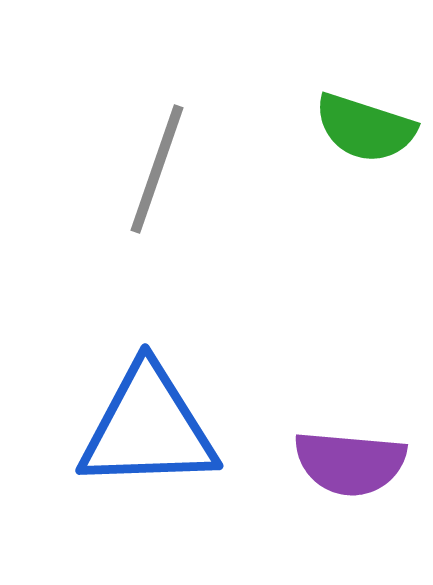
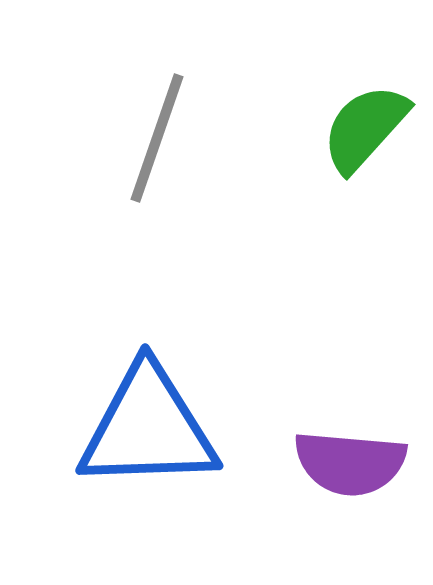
green semicircle: rotated 114 degrees clockwise
gray line: moved 31 px up
